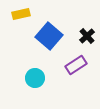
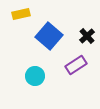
cyan circle: moved 2 px up
